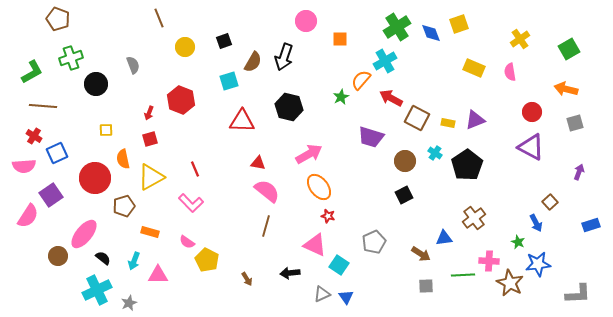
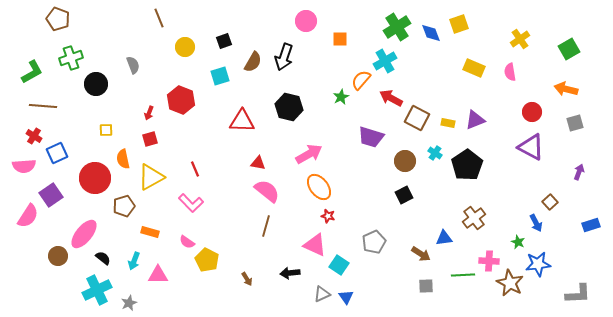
cyan square at (229, 81): moved 9 px left, 5 px up
